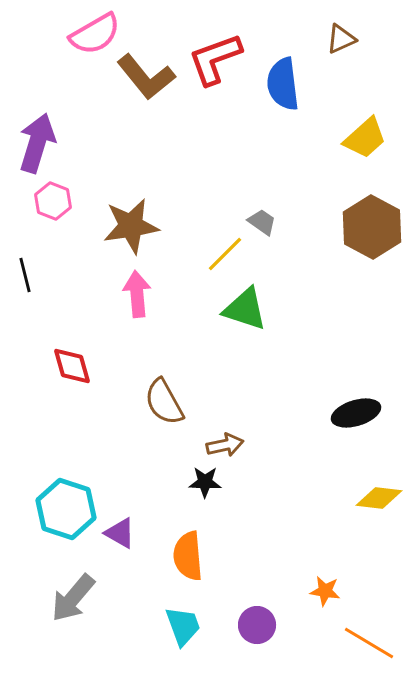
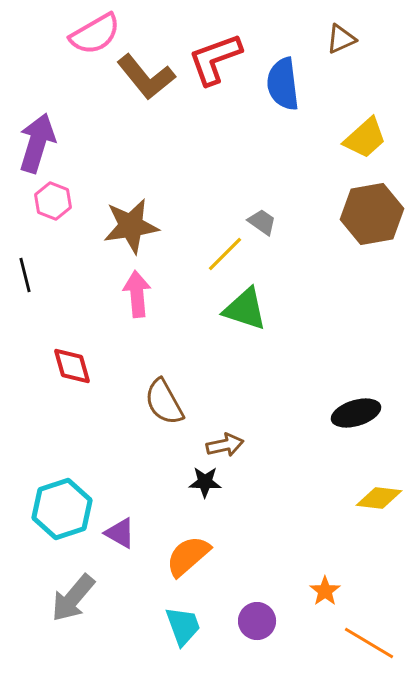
brown hexagon: moved 13 px up; rotated 22 degrees clockwise
cyan hexagon: moved 4 px left; rotated 24 degrees clockwise
orange semicircle: rotated 54 degrees clockwise
orange star: rotated 28 degrees clockwise
purple circle: moved 4 px up
